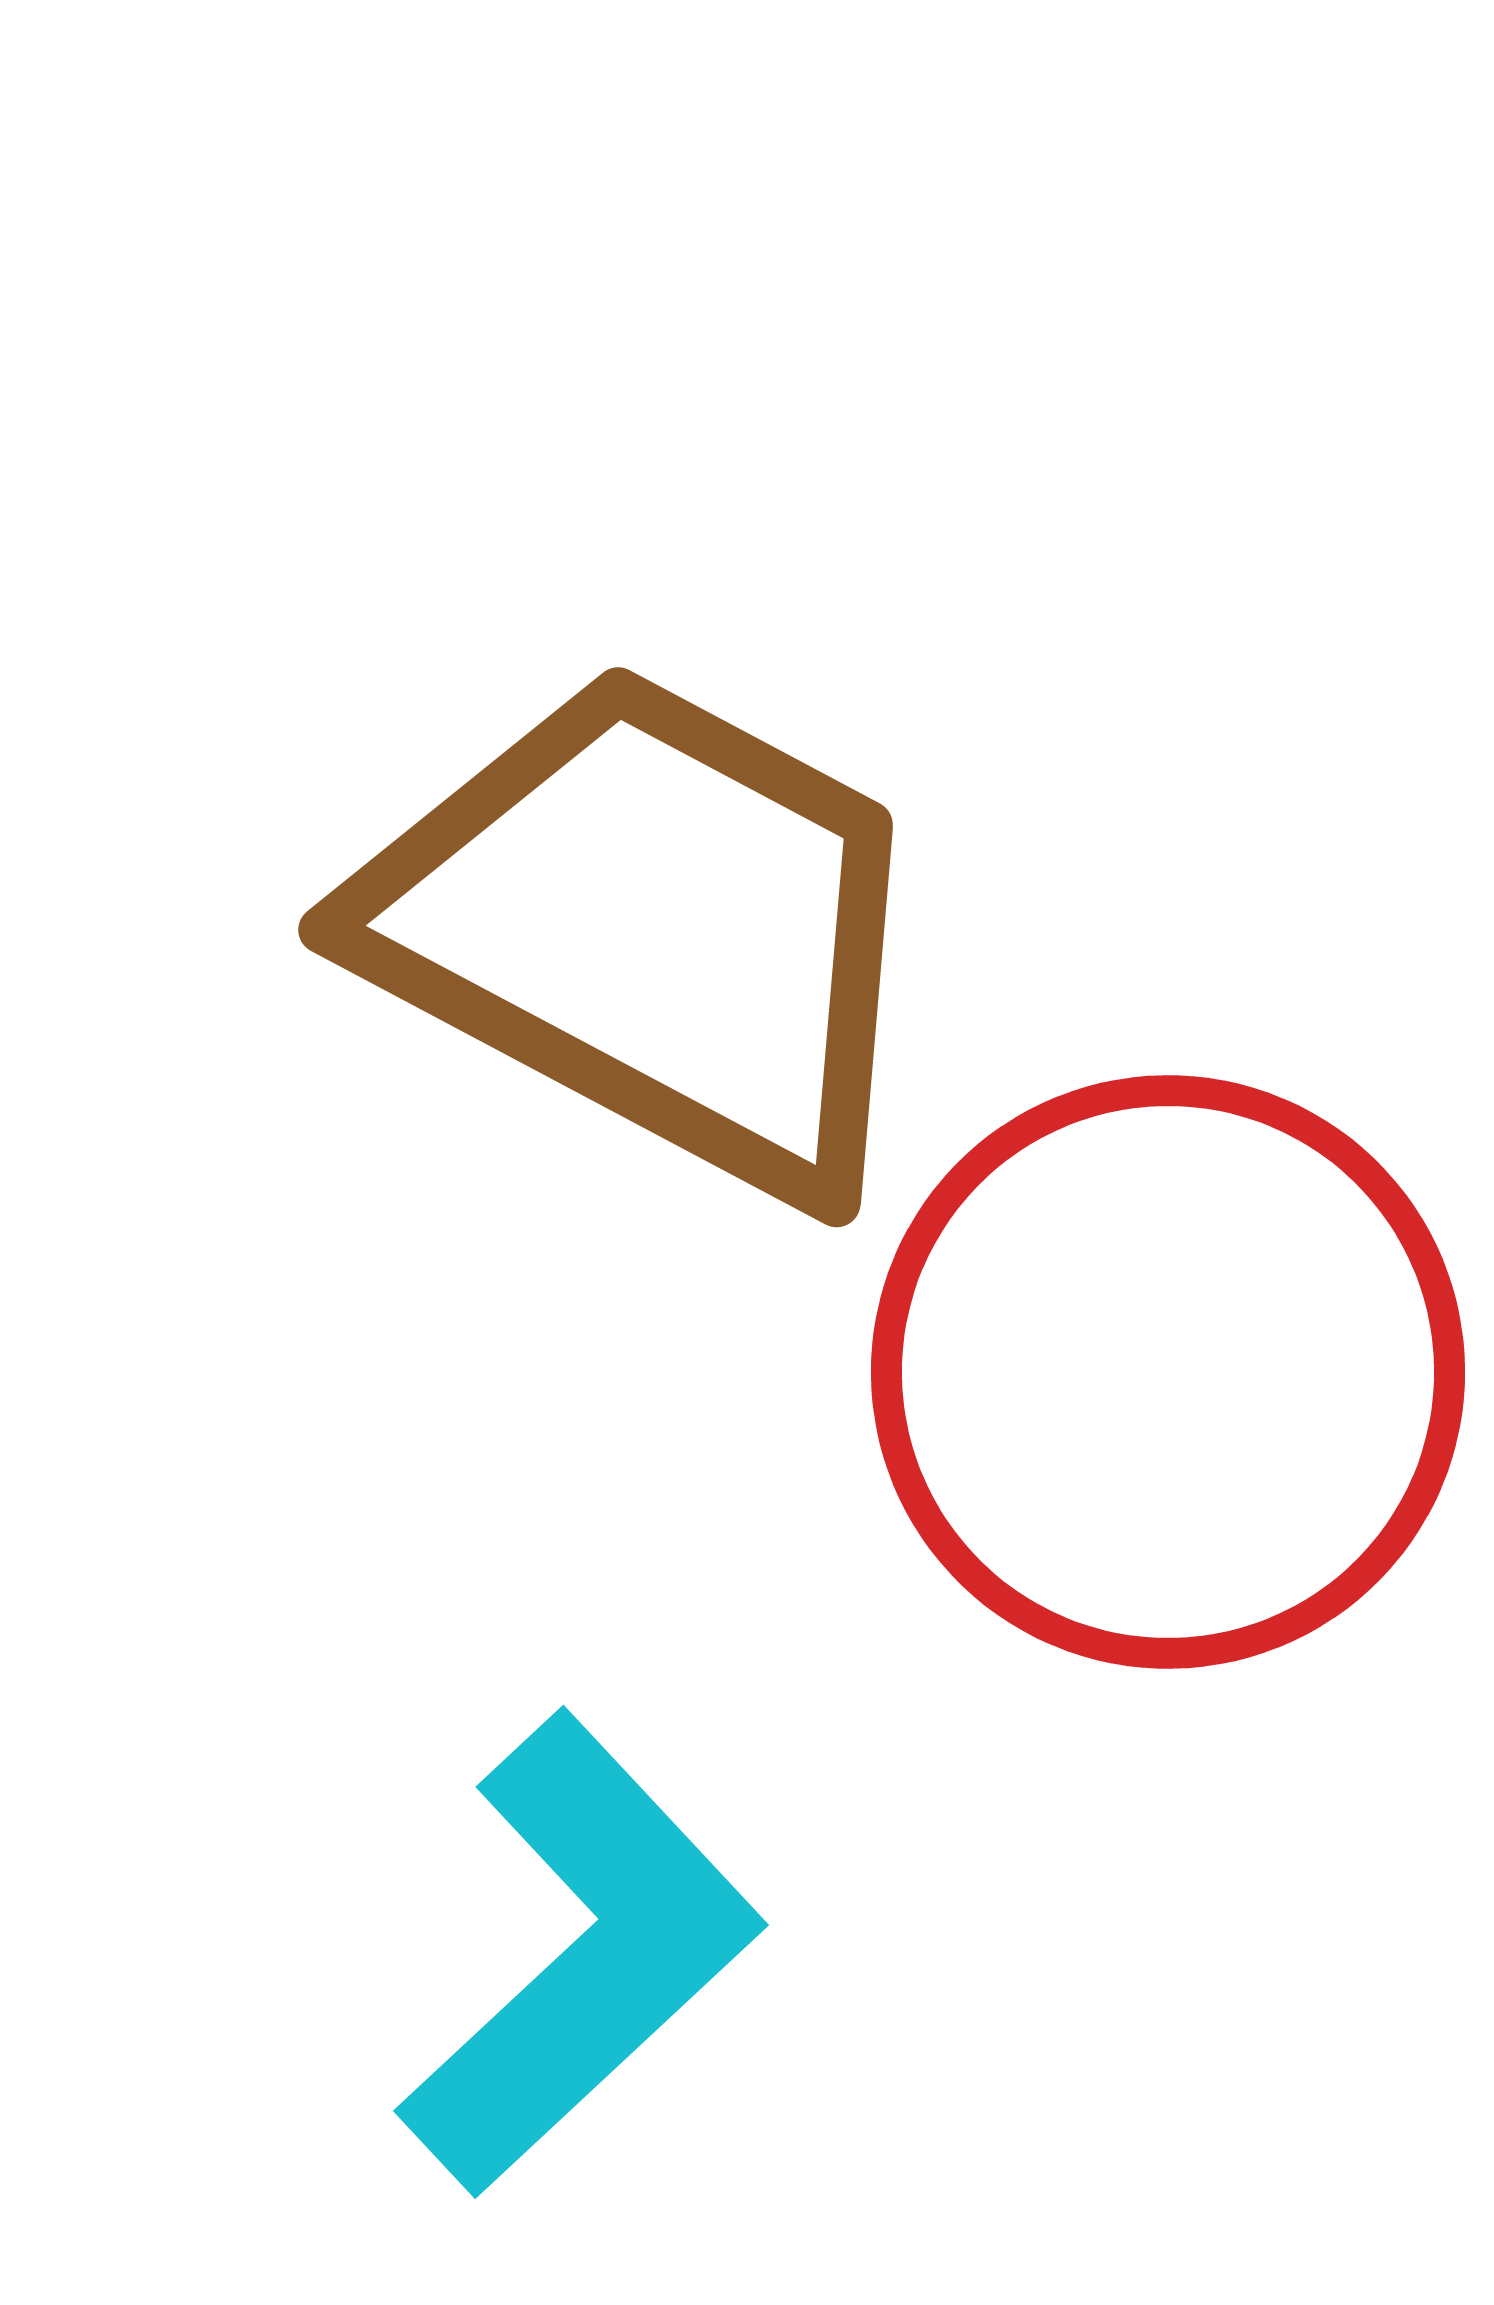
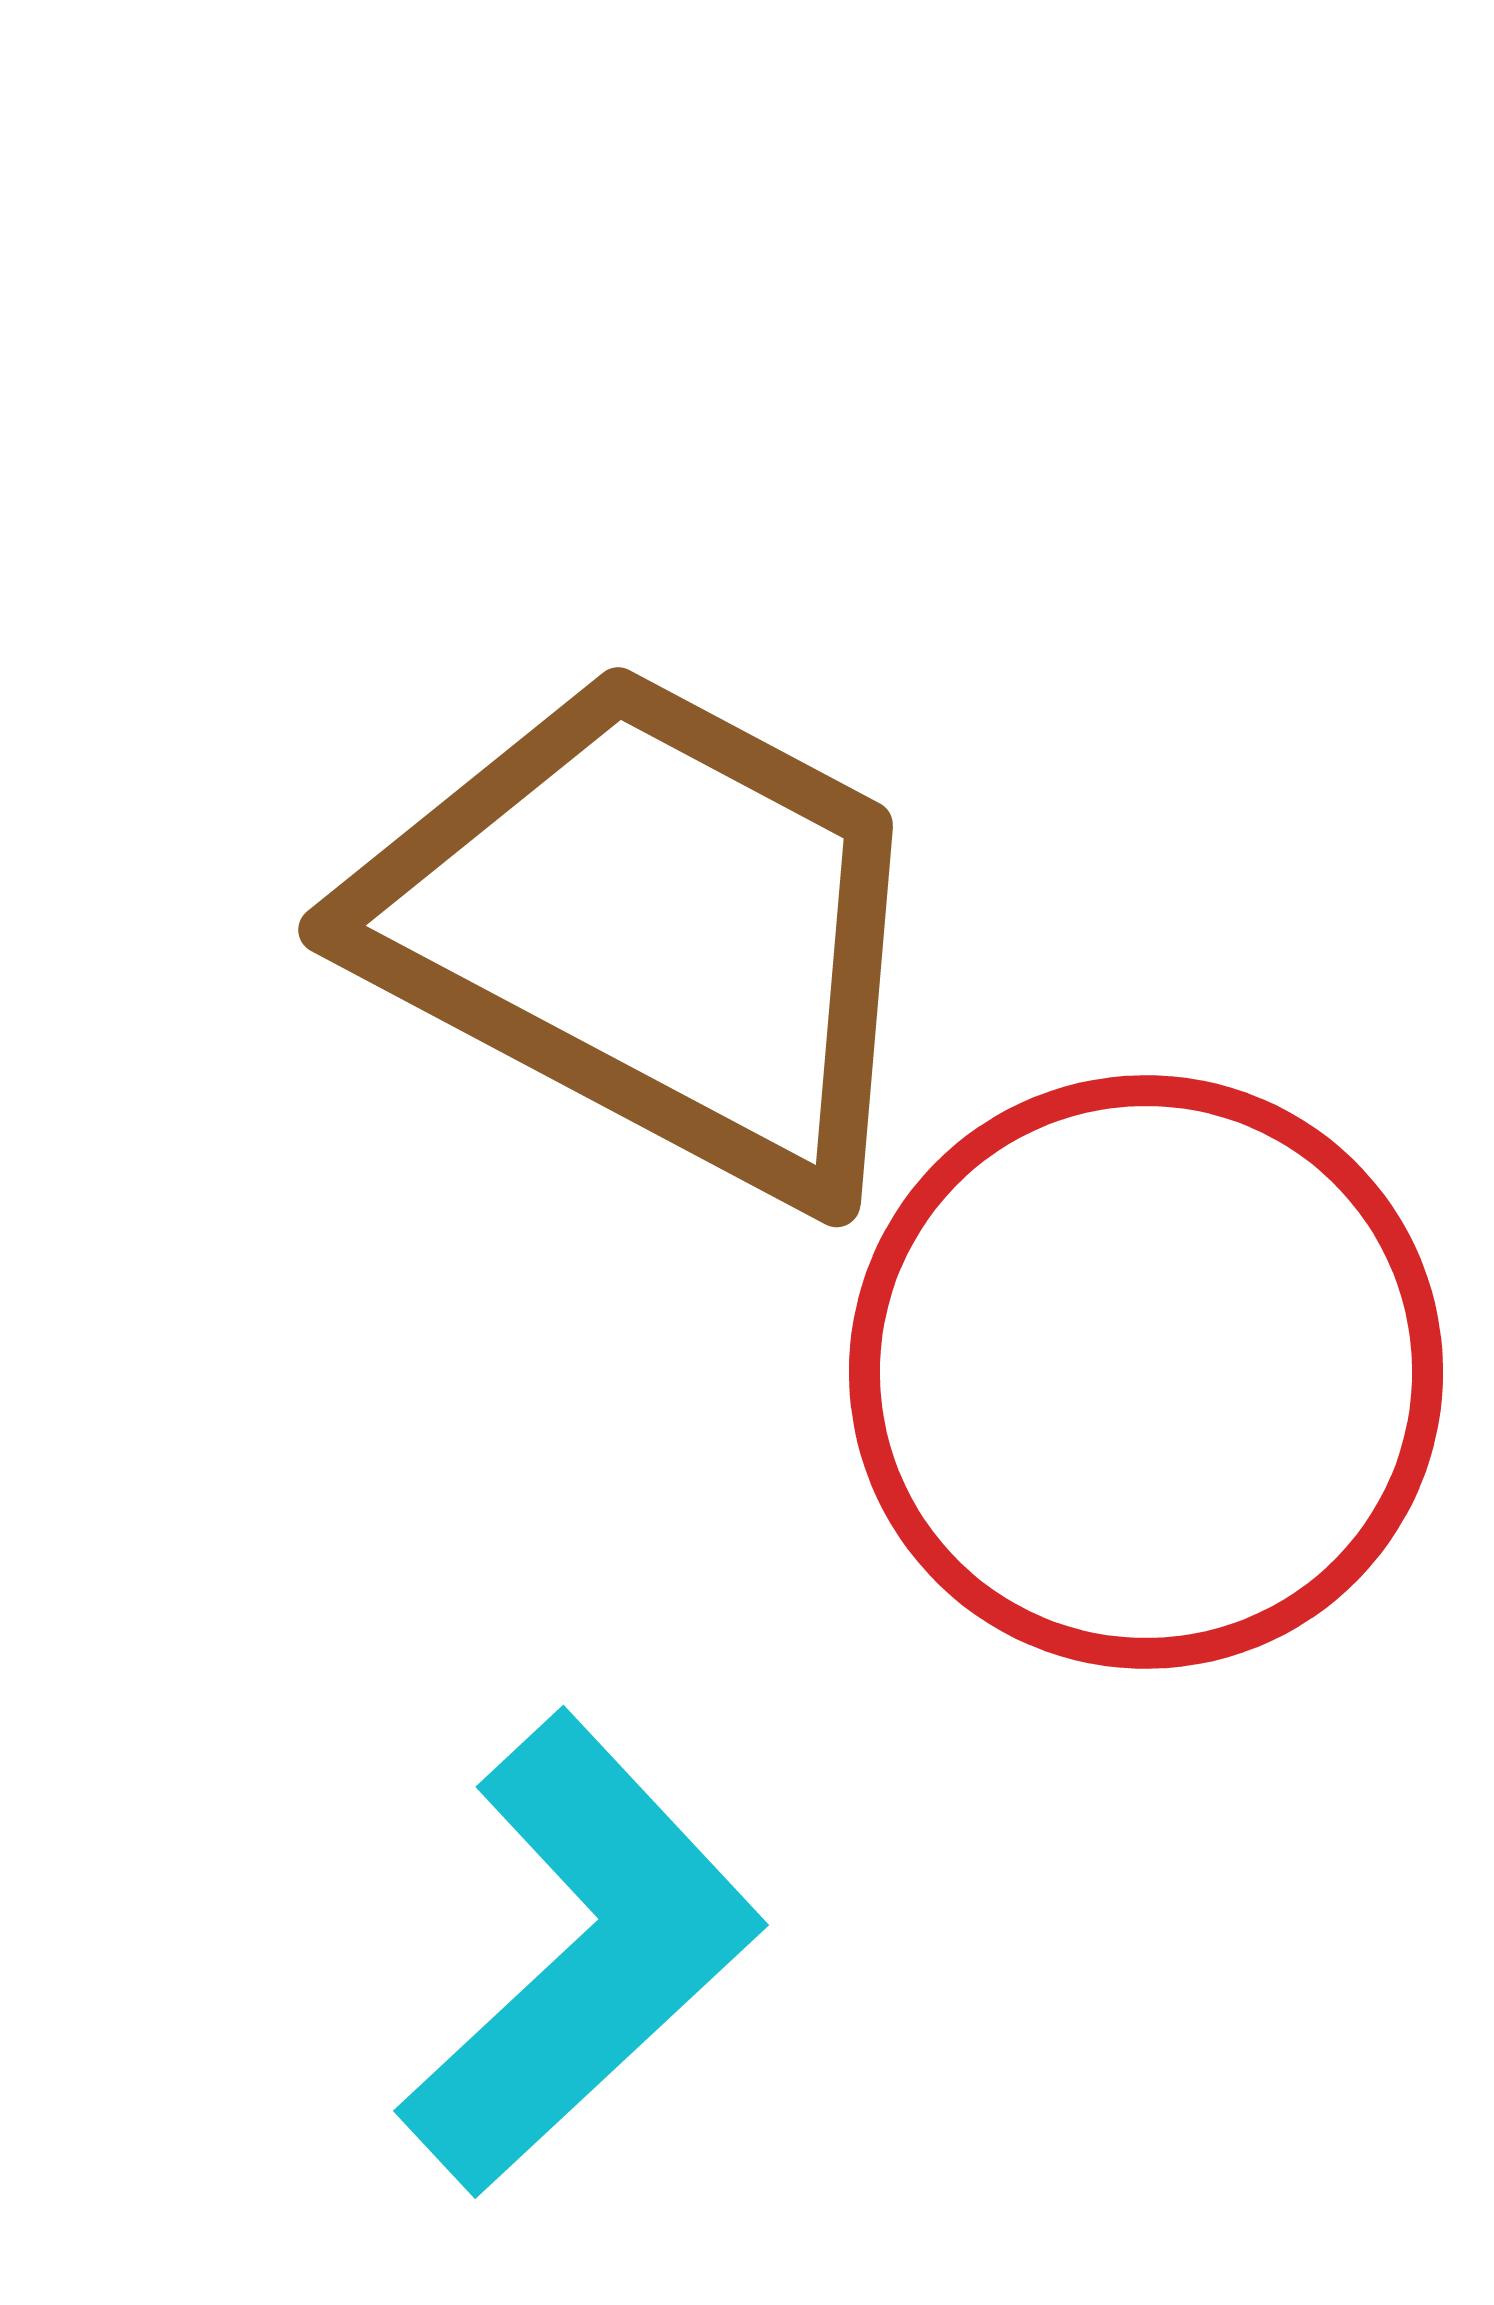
red circle: moved 22 px left
